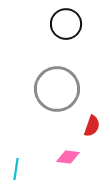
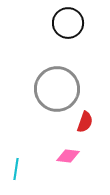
black circle: moved 2 px right, 1 px up
red semicircle: moved 7 px left, 4 px up
pink diamond: moved 1 px up
